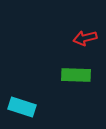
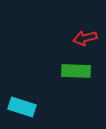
green rectangle: moved 4 px up
